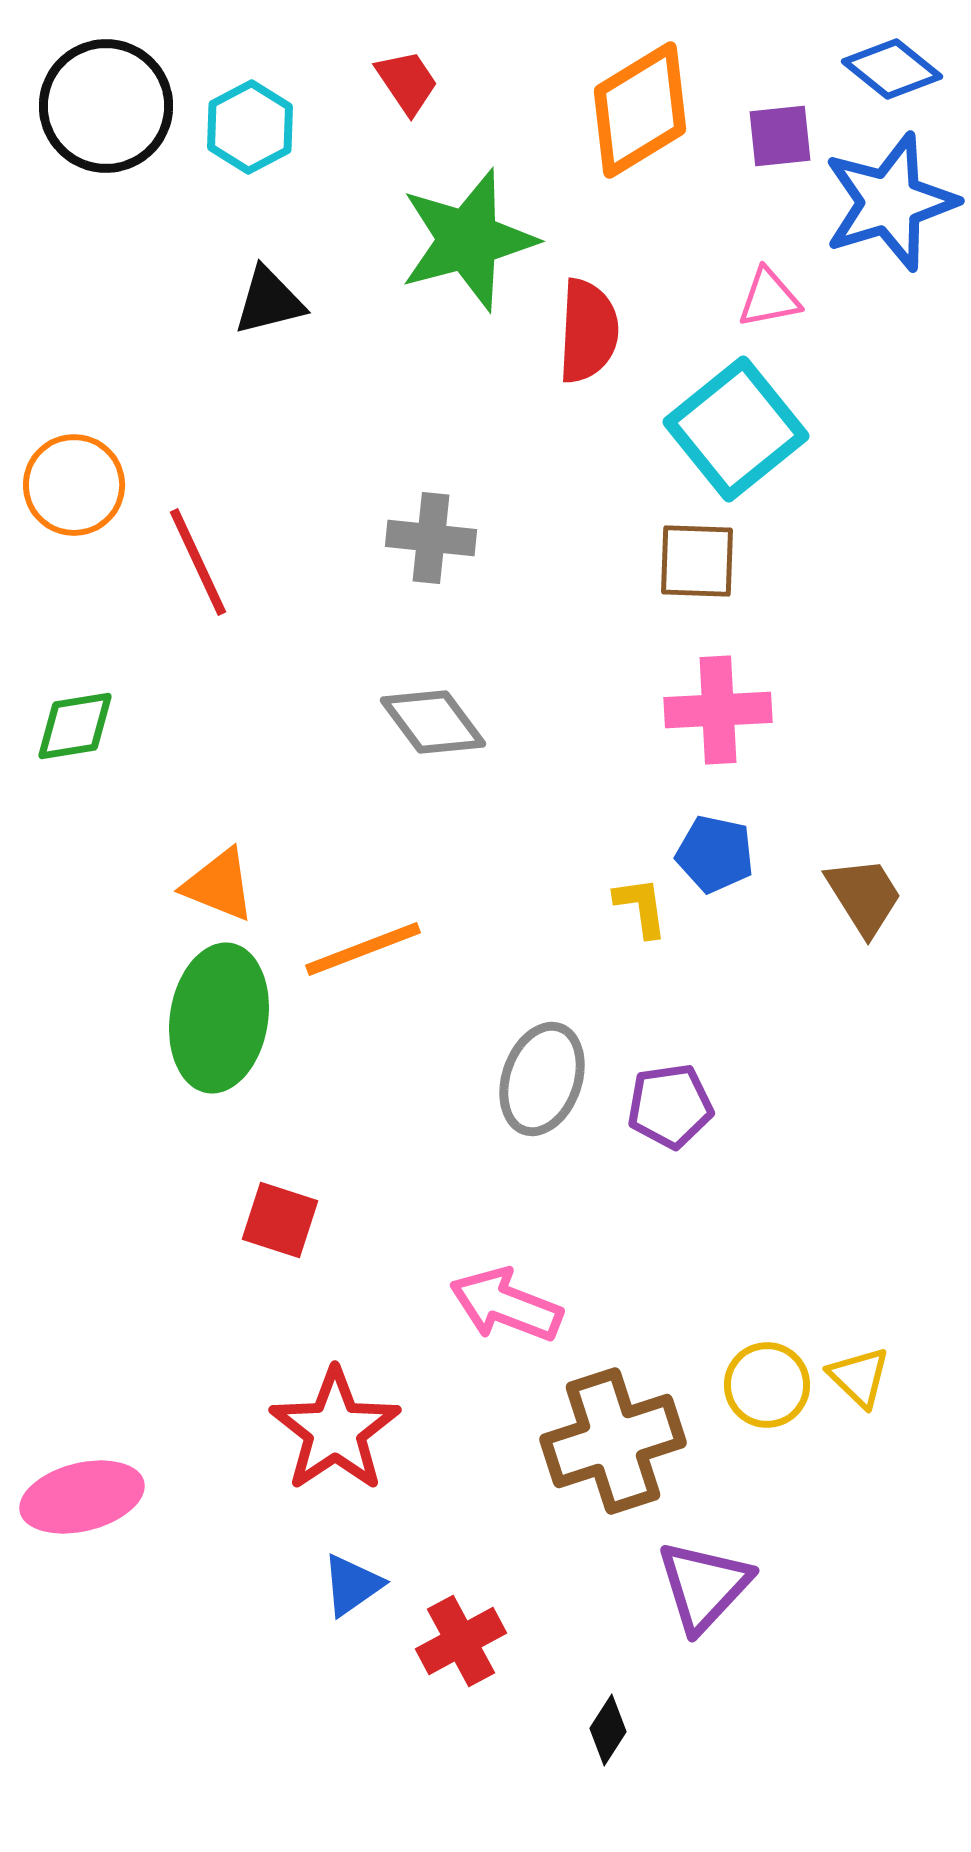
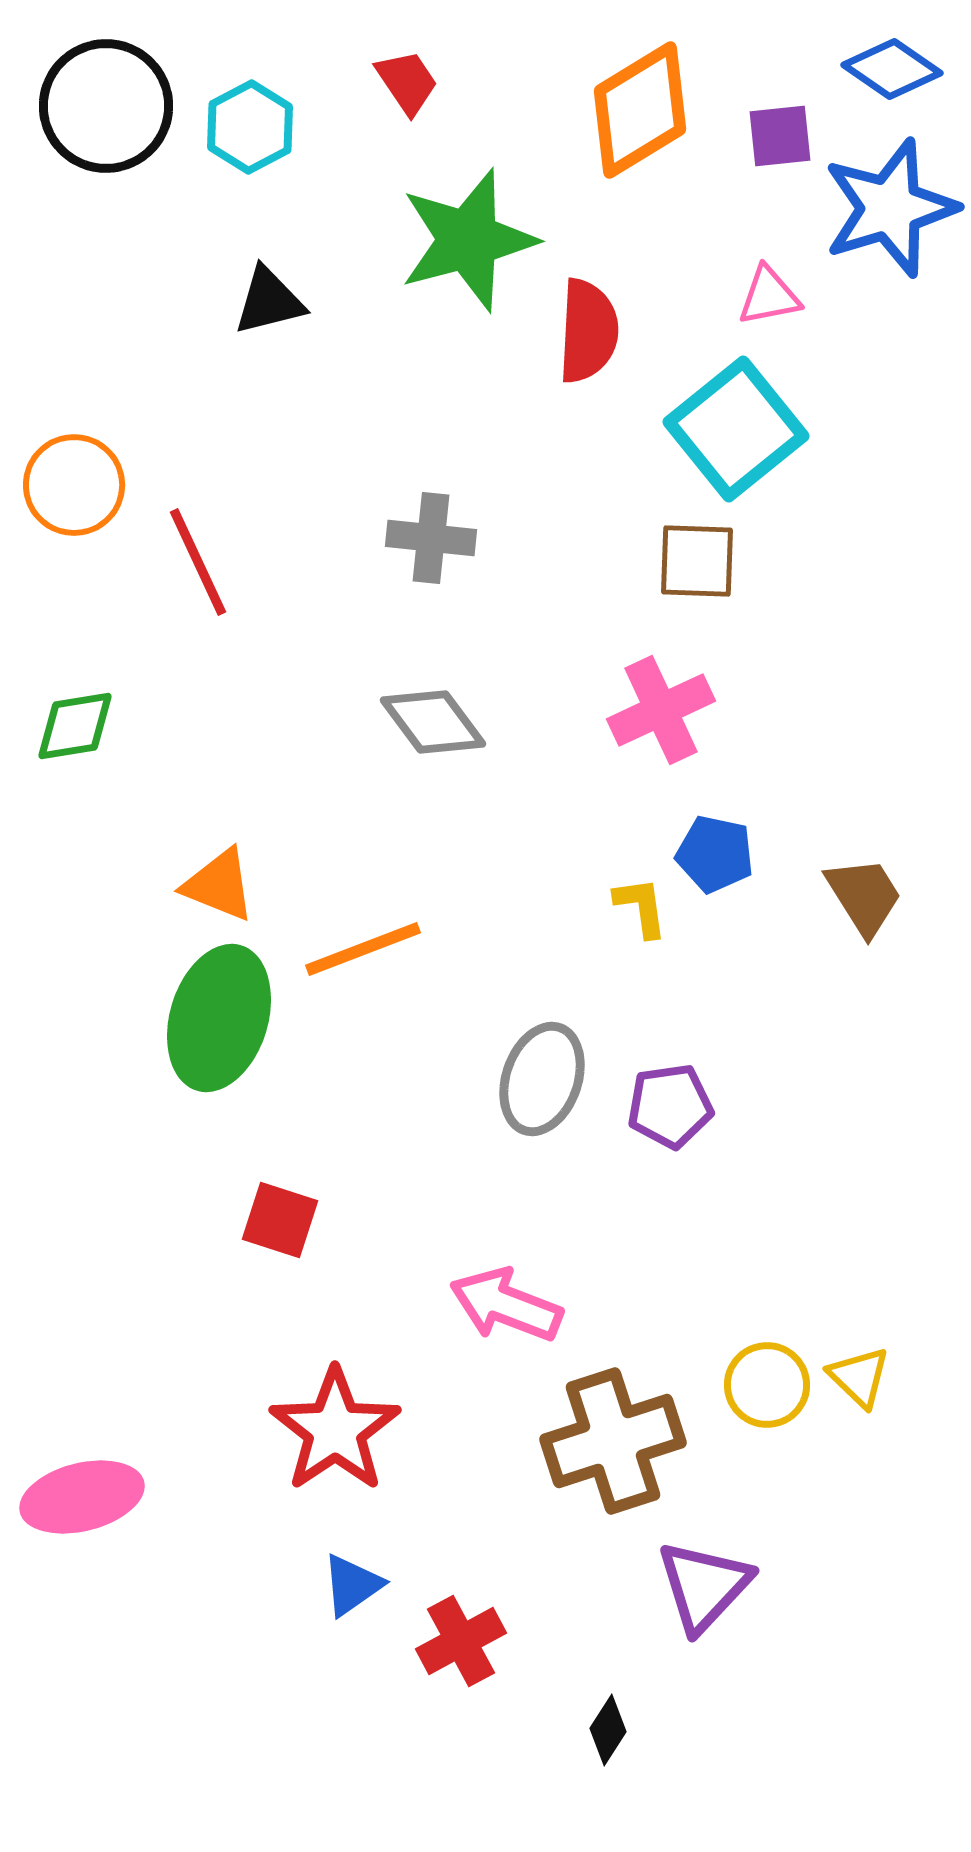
blue diamond: rotated 4 degrees counterclockwise
blue star: moved 6 px down
pink triangle: moved 2 px up
pink cross: moved 57 px left; rotated 22 degrees counterclockwise
green ellipse: rotated 8 degrees clockwise
